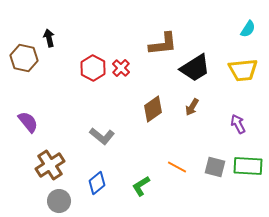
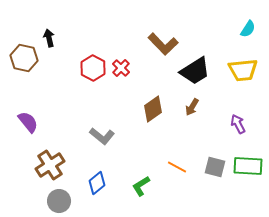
brown L-shape: rotated 52 degrees clockwise
black trapezoid: moved 3 px down
